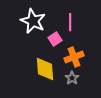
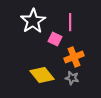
white star: rotated 15 degrees clockwise
pink square: rotated 32 degrees counterclockwise
yellow diamond: moved 3 px left, 6 px down; rotated 35 degrees counterclockwise
gray star: rotated 24 degrees counterclockwise
